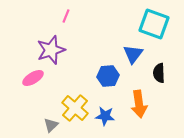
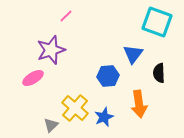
pink line: rotated 24 degrees clockwise
cyan square: moved 3 px right, 2 px up
blue star: moved 1 px left, 1 px down; rotated 30 degrees counterclockwise
